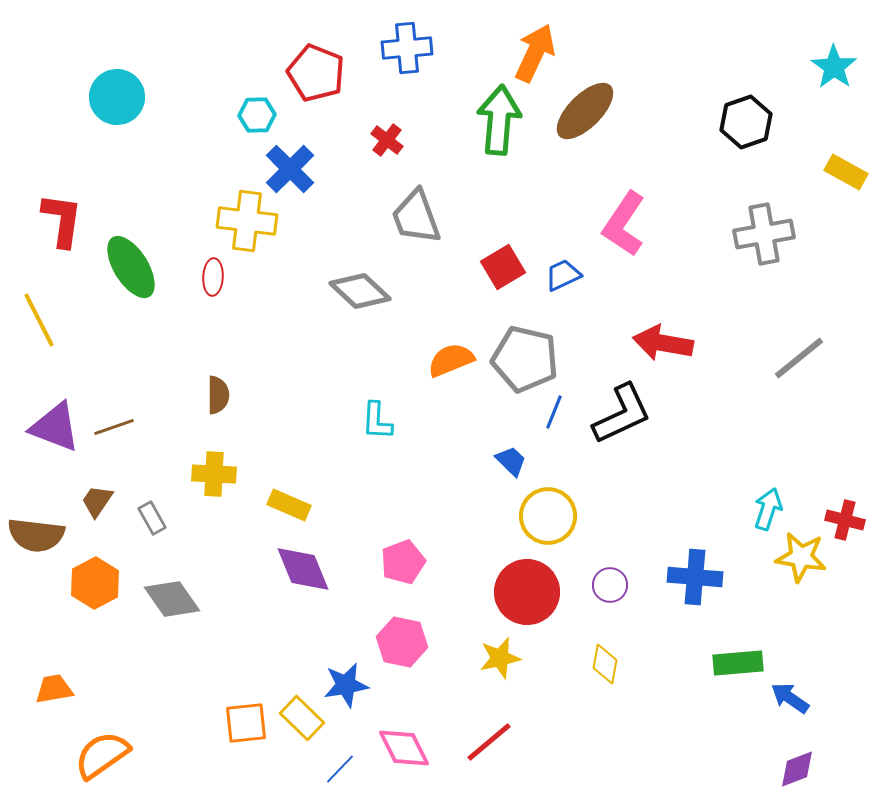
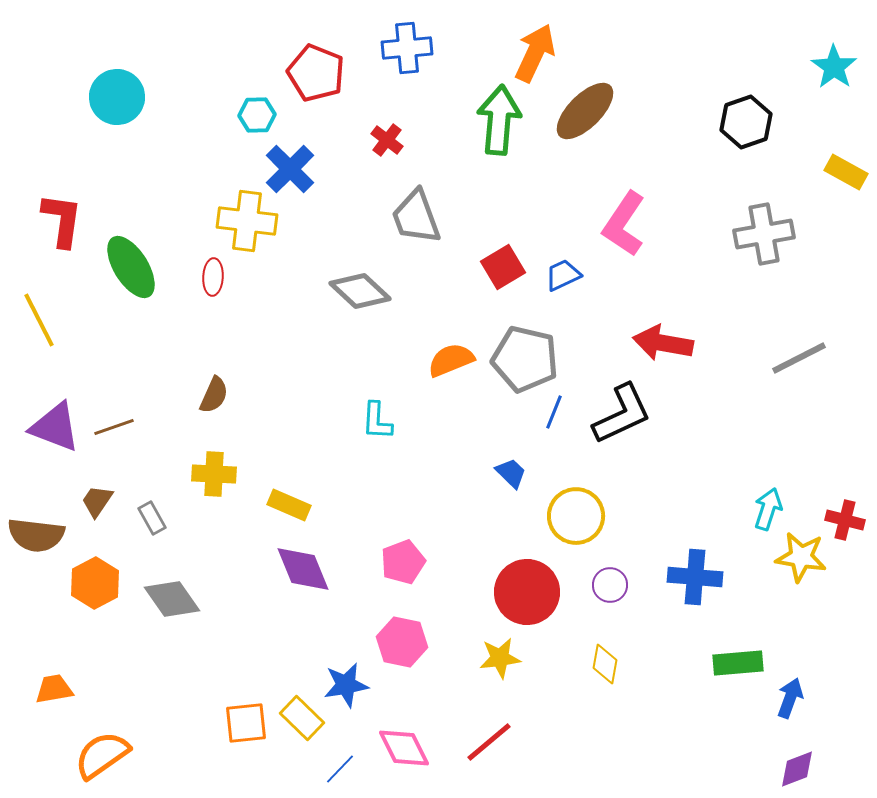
gray line at (799, 358): rotated 12 degrees clockwise
brown semicircle at (218, 395): moved 4 px left; rotated 24 degrees clockwise
blue trapezoid at (511, 461): moved 12 px down
yellow circle at (548, 516): moved 28 px right
yellow star at (500, 658): rotated 6 degrees clockwise
blue arrow at (790, 698): rotated 75 degrees clockwise
